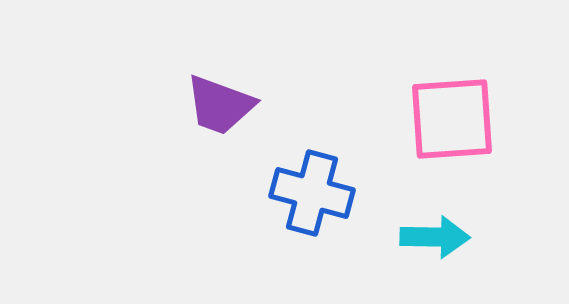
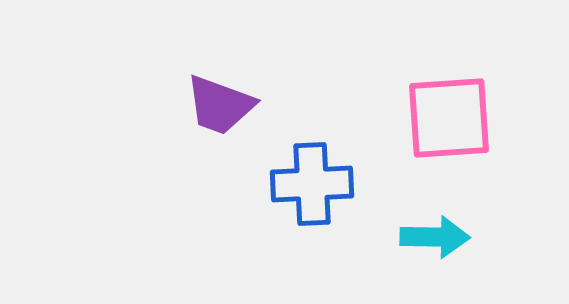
pink square: moved 3 px left, 1 px up
blue cross: moved 9 px up; rotated 18 degrees counterclockwise
